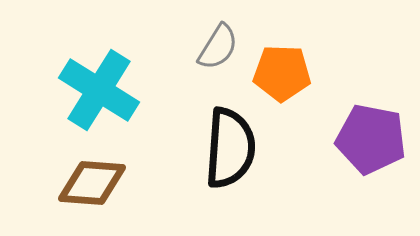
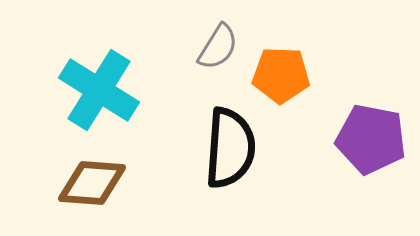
orange pentagon: moved 1 px left, 2 px down
